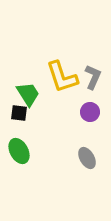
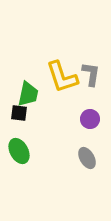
gray L-shape: moved 2 px left, 3 px up; rotated 15 degrees counterclockwise
green trapezoid: rotated 44 degrees clockwise
purple circle: moved 7 px down
